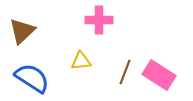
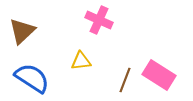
pink cross: rotated 24 degrees clockwise
brown line: moved 8 px down
